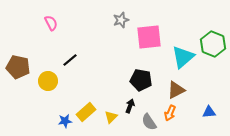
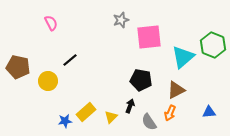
green hexagon: moved 1 px down
